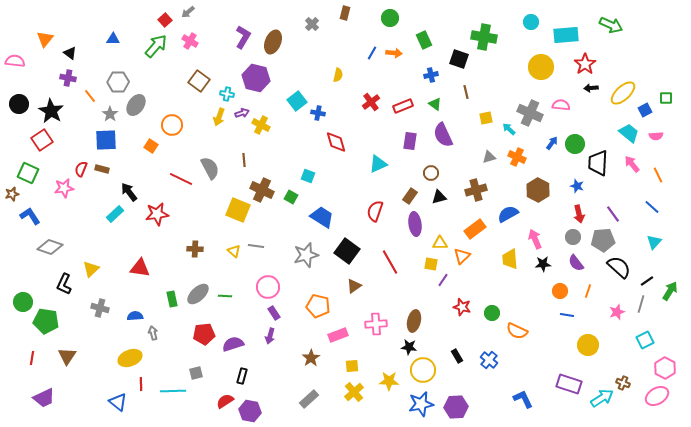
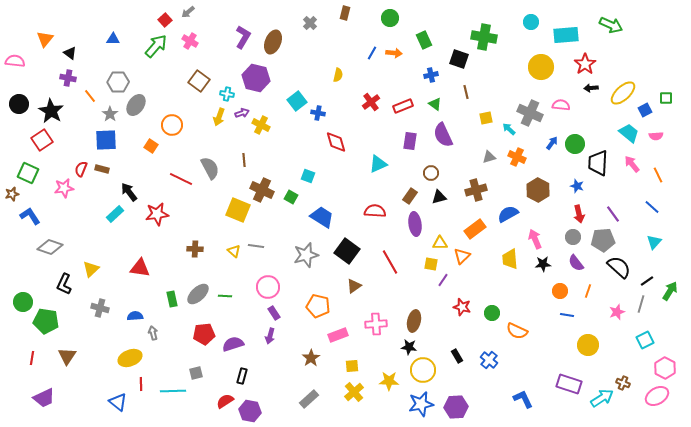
gray cross at (312, 24): moved 2 px left, 1 px up
red semicircle at (375, 211): rotated 75 degrees clockwise
